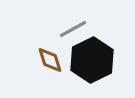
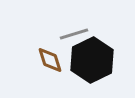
gray line: moved 1 px right, 5 px down; rotated 12 degrees clockwise
